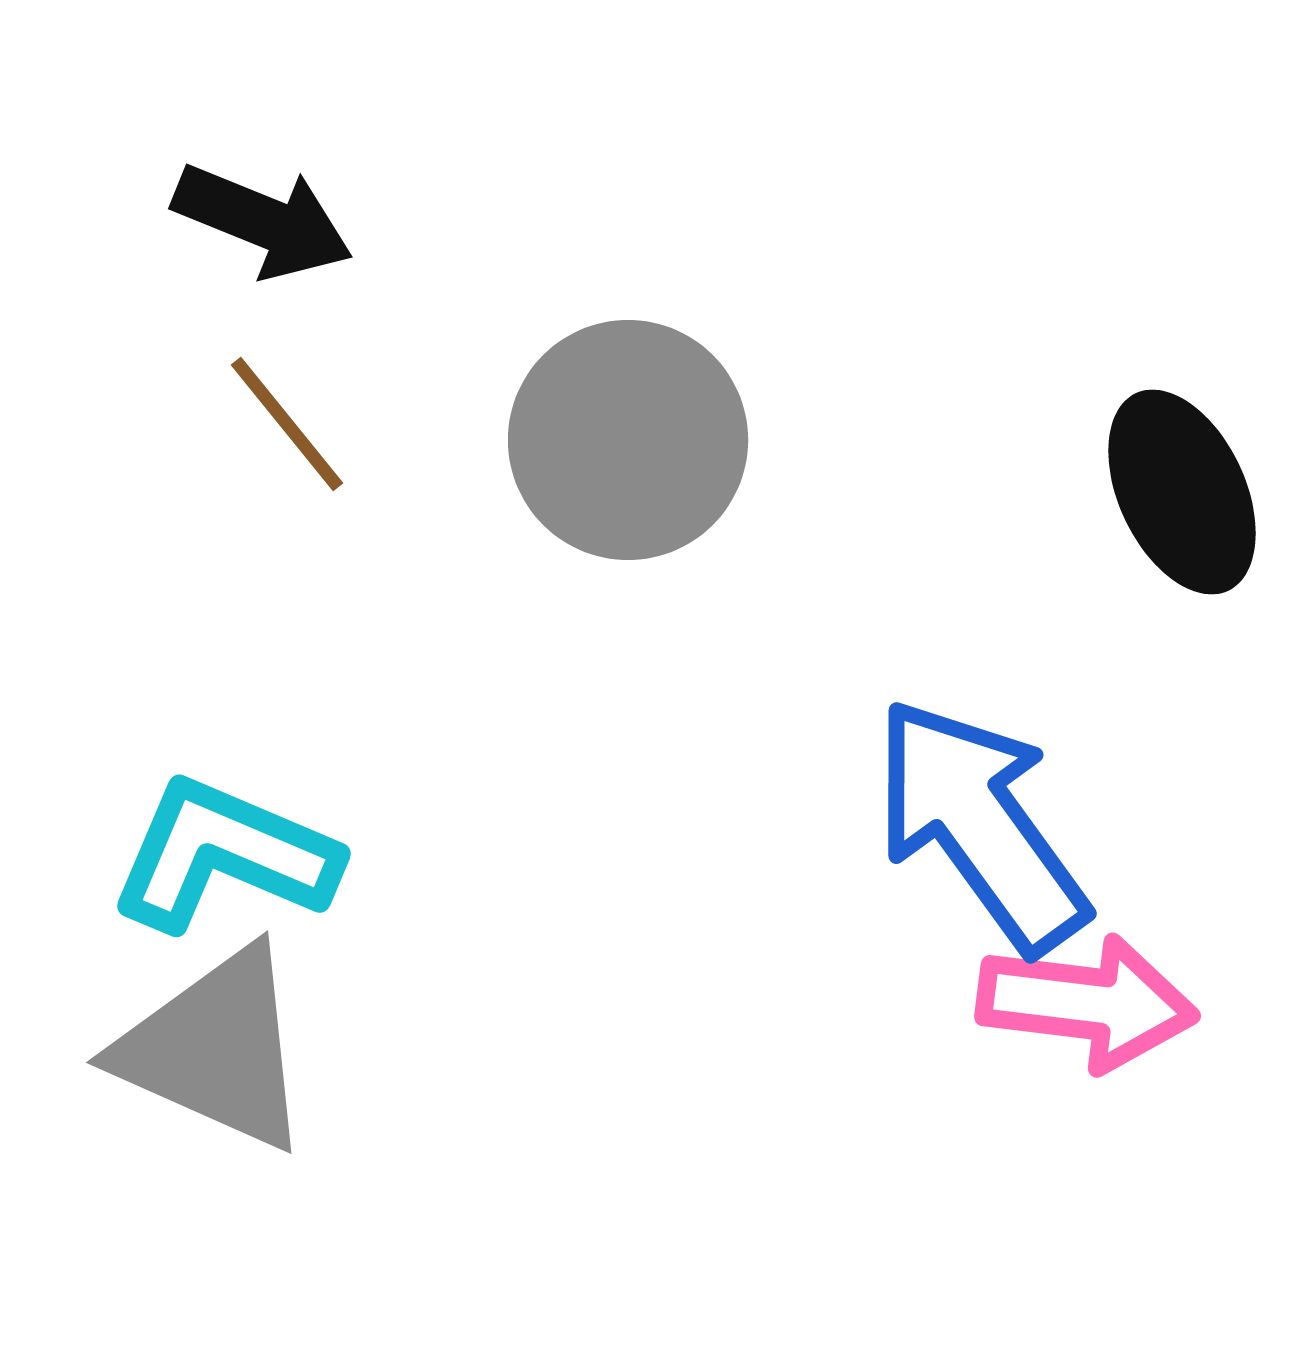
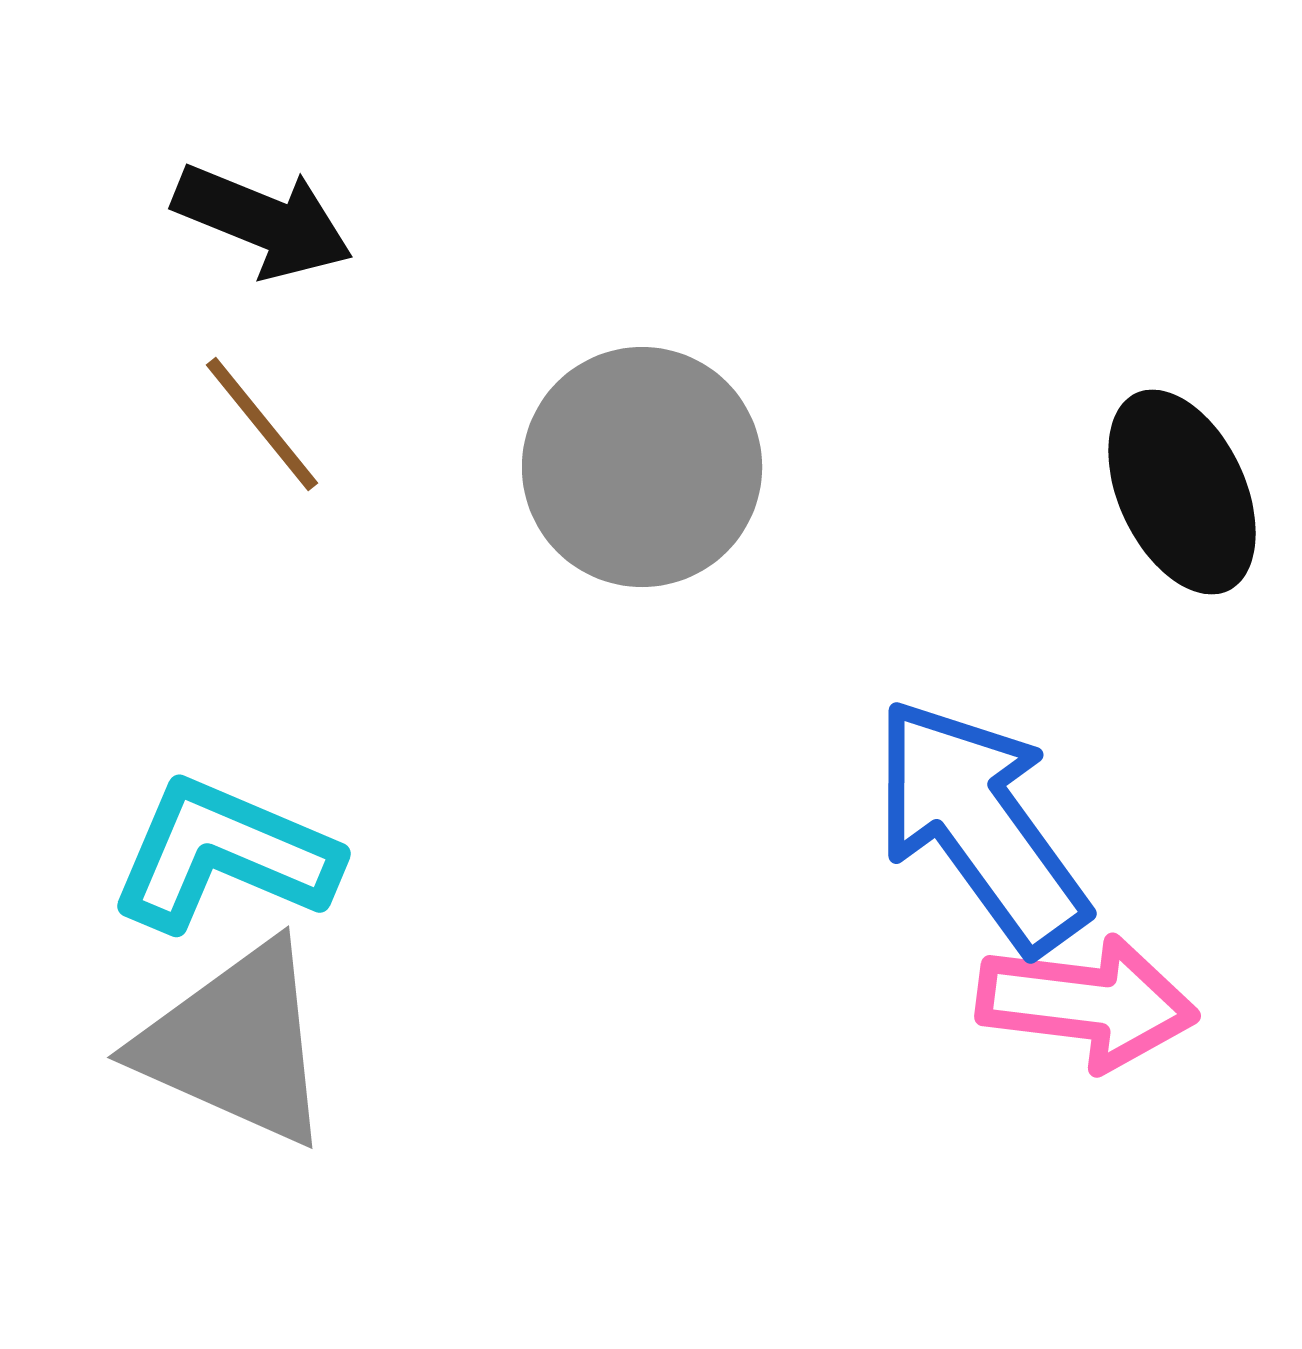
brown line: moved 25 px left
gray circle: moved 14 px right, 27 px down
gray triangle: moved 21 px right, 5 px up
